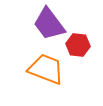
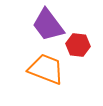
purple trapezoid: moved 1 px left, 1 px down
